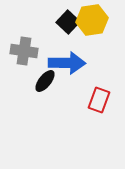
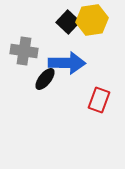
black ellipse: moved 2 px up
